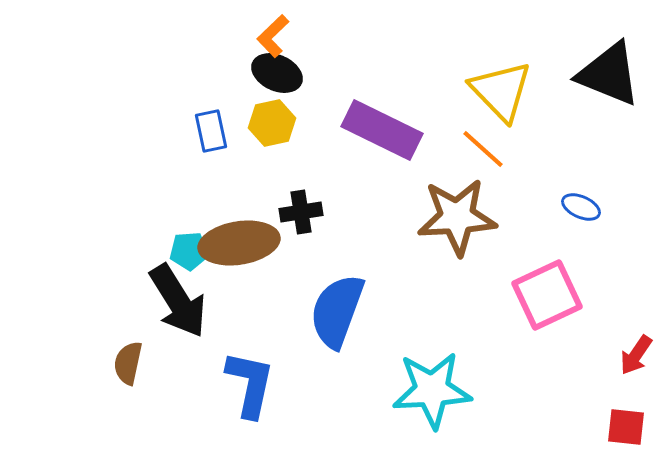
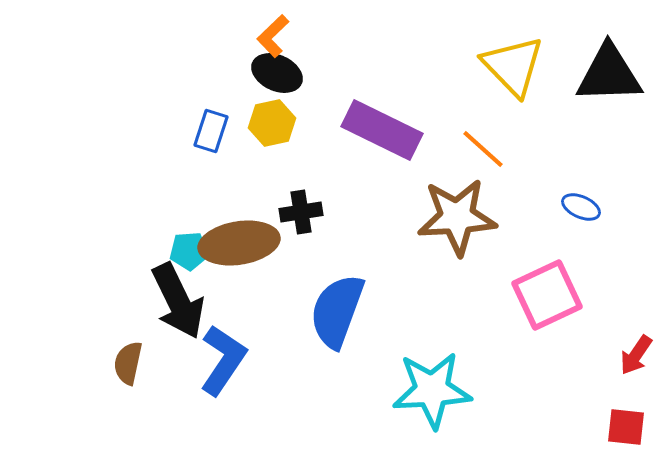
black triangle: rotated 24 degrees counterclockwise
yellow triangle: moved 12 px right, 25 px up
blue rectangle: rotated 30 degrees clockwise
black arrow: rotated 6 degrees clockwise
blue L-shape: moved 27 px left, 24 px up; rotated 22 degrees clockwise
